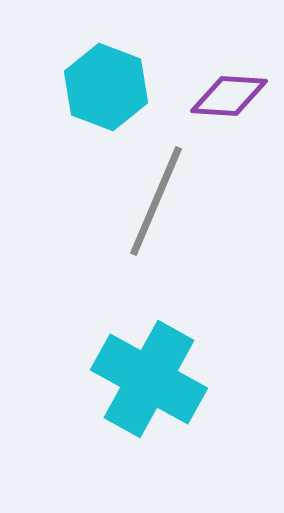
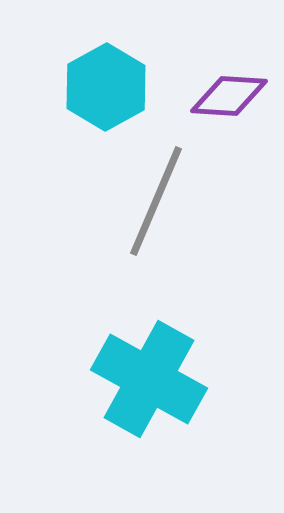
cyan hexagon: rotated 10 degrees clockwise
